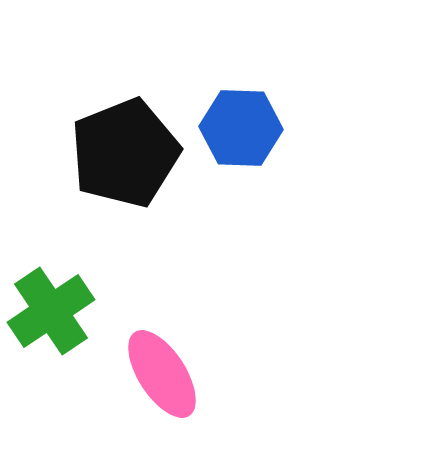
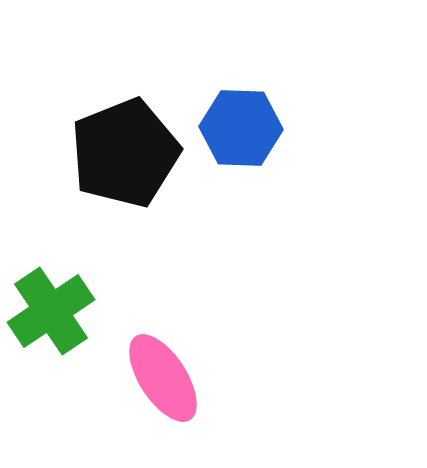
pink ellipse: moved 1 px right, 4 px down
